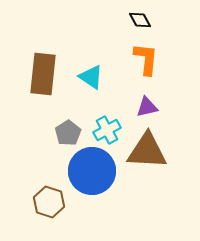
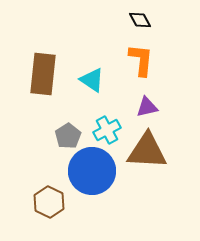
orange L-shape: moved 5 px left, 1 px down
cyan triangle: moved 1 px right, 3 px down
gray pentagon: moved 3 px down
brown hexagon: rotated 8 degrees clockwise
